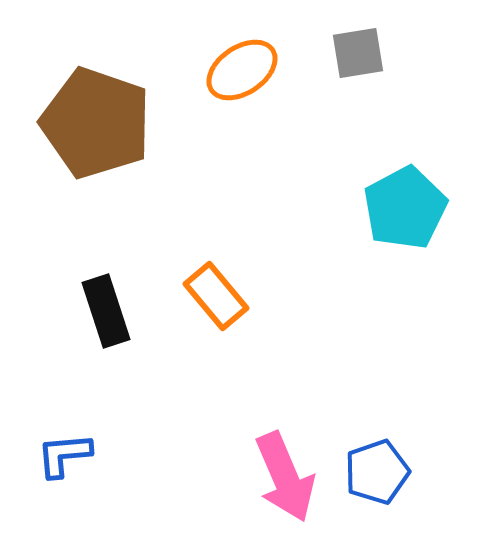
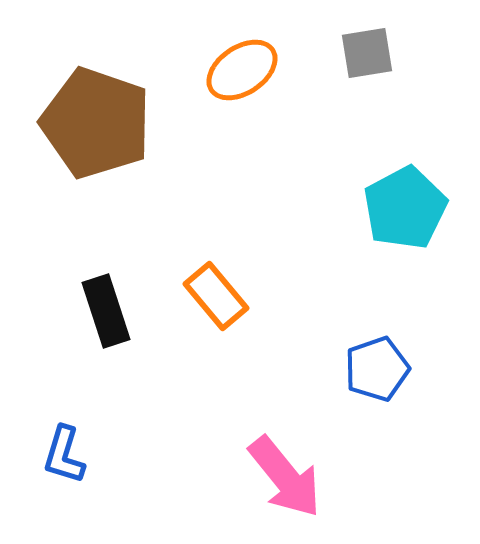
gray square: moved 9 px right
blue L-shape: rotated 68 degrees counterclockwise
blue pentagon: moved 103 px up
pink arrow: rotated 16 degrees counterclockwise
